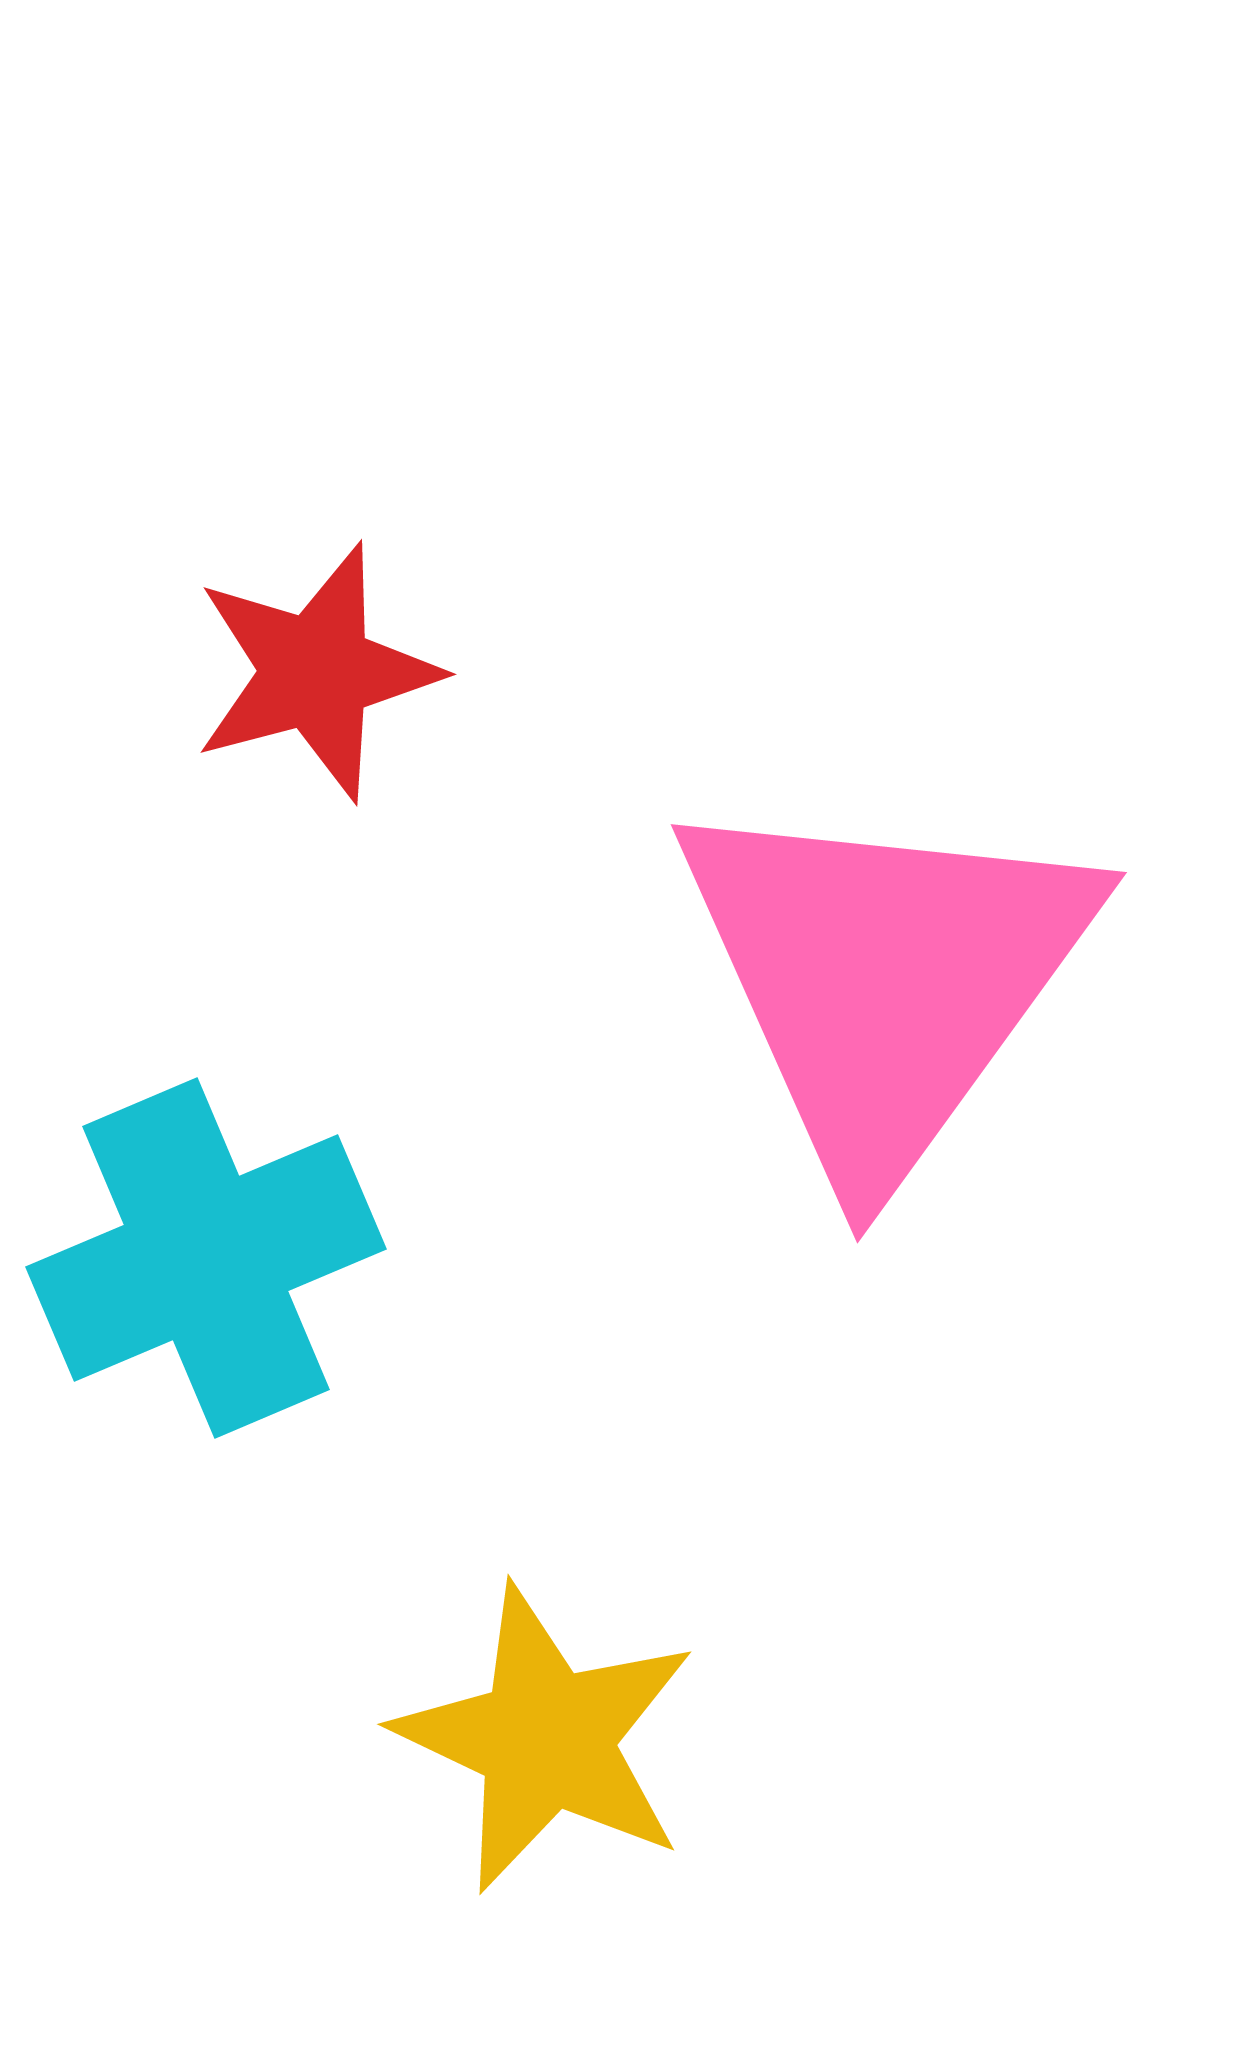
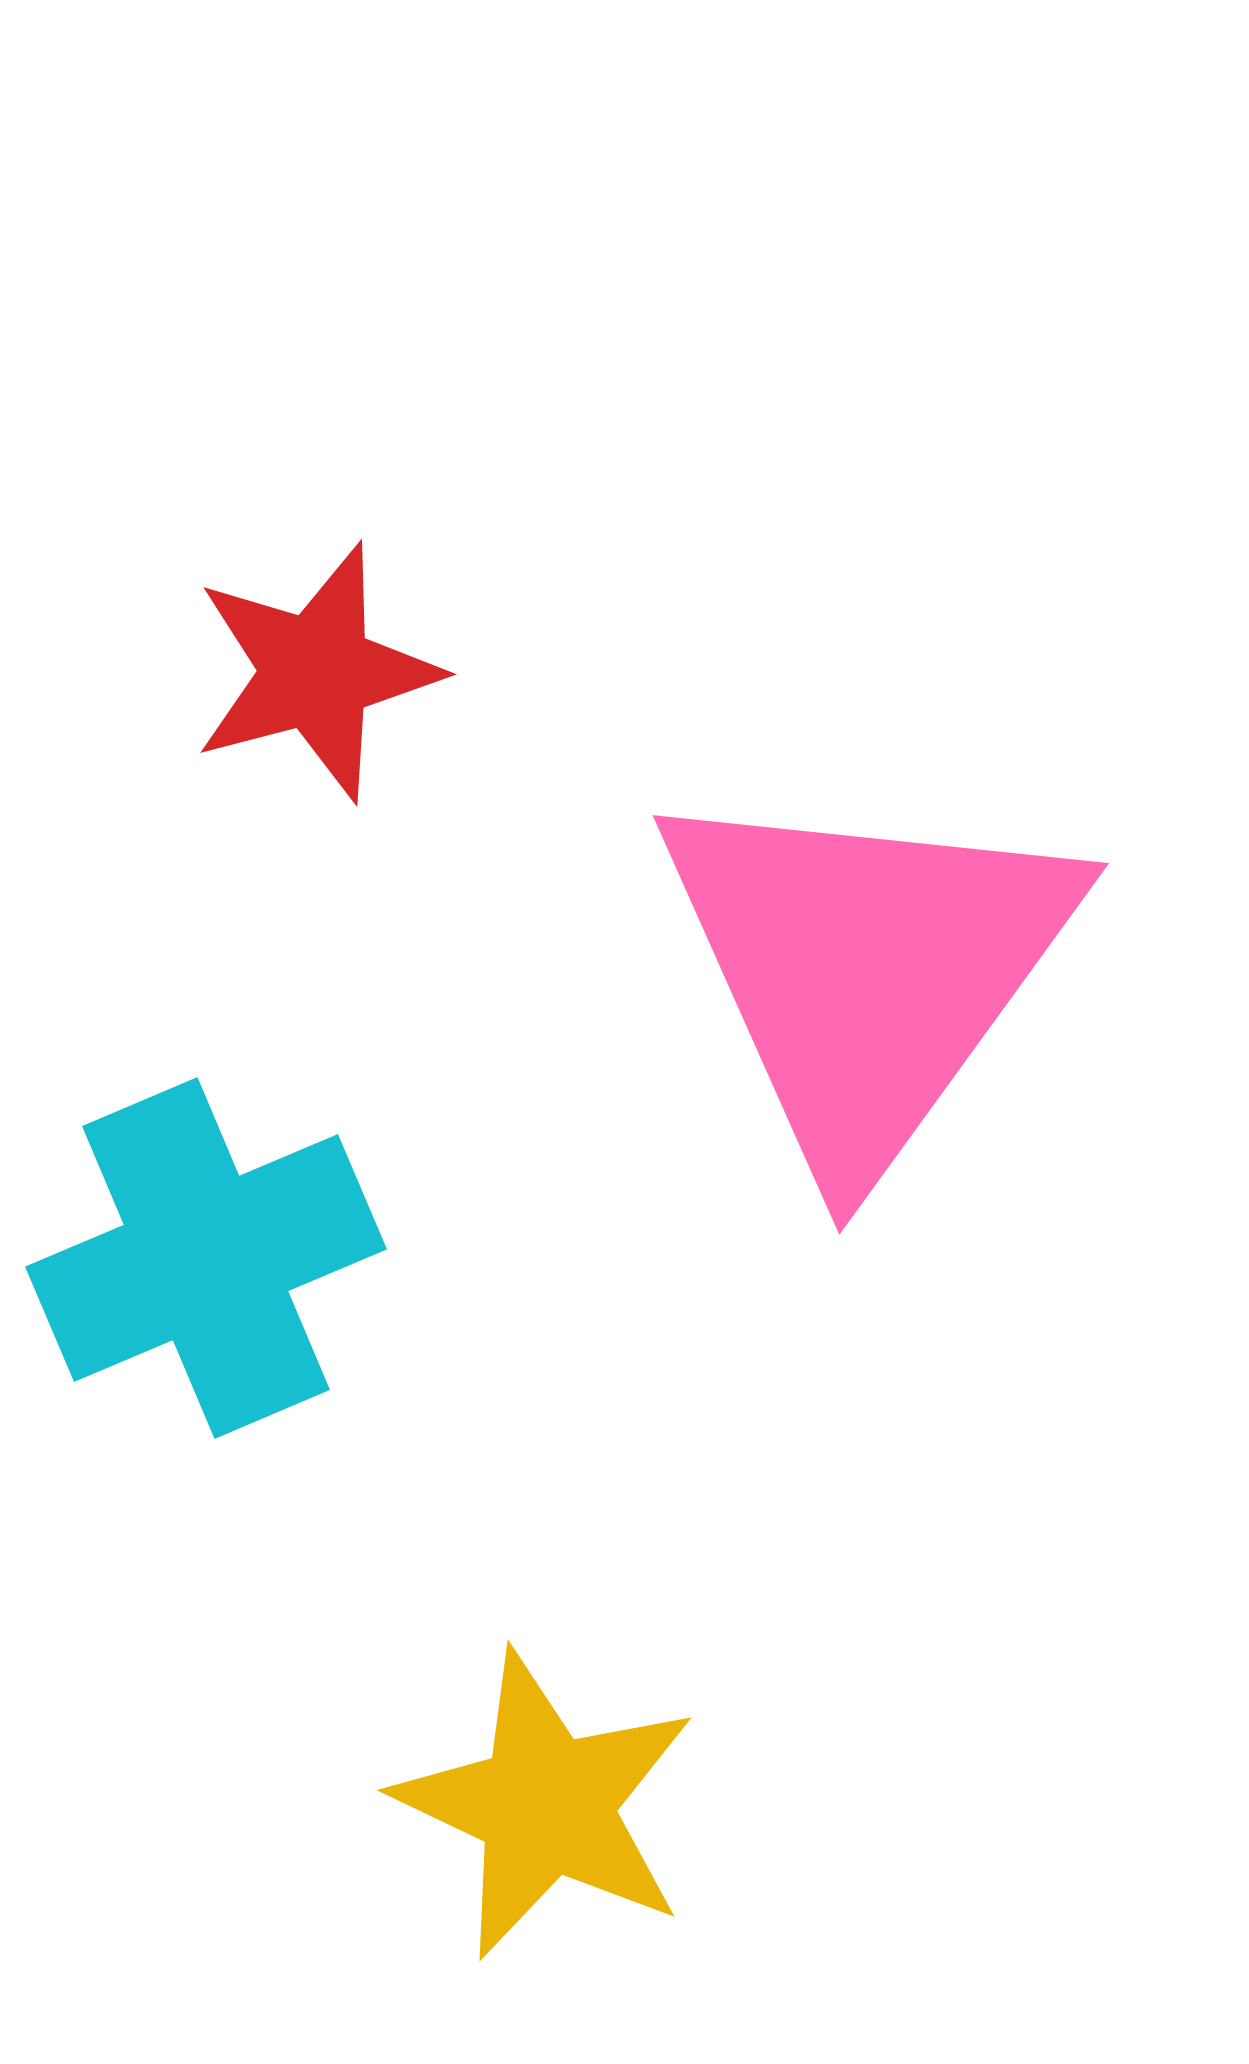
pink triangle: moved 18 px left, 9 px up
yellow star: moved 66 px down
